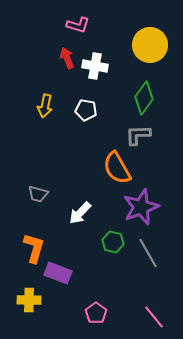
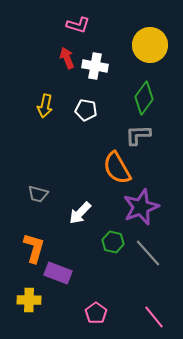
gray line: rotated 12 degrees counterclockwise
